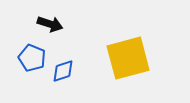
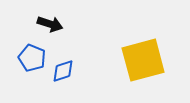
yellow square: moved 15 px right, 2 px down
